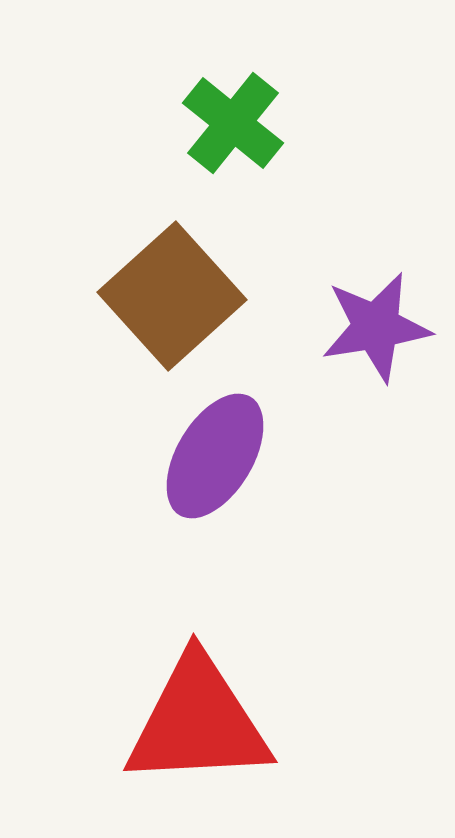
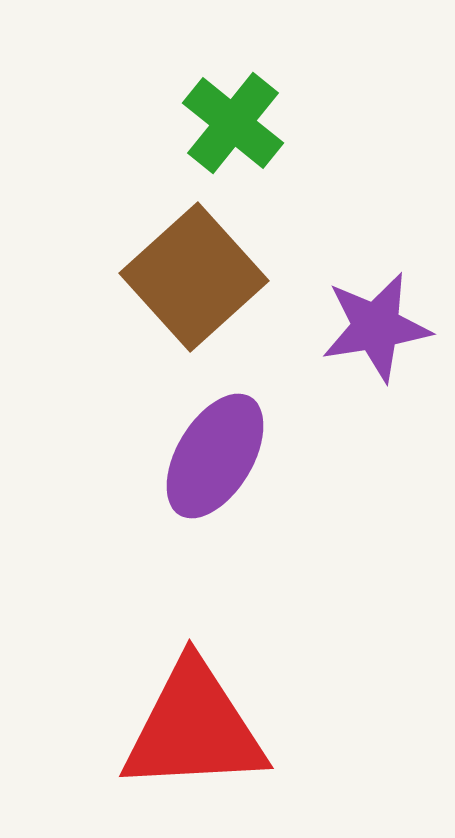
brown square: moved 22 px right, 19 px up
red triangle: moved 4 px left, 6 px down
